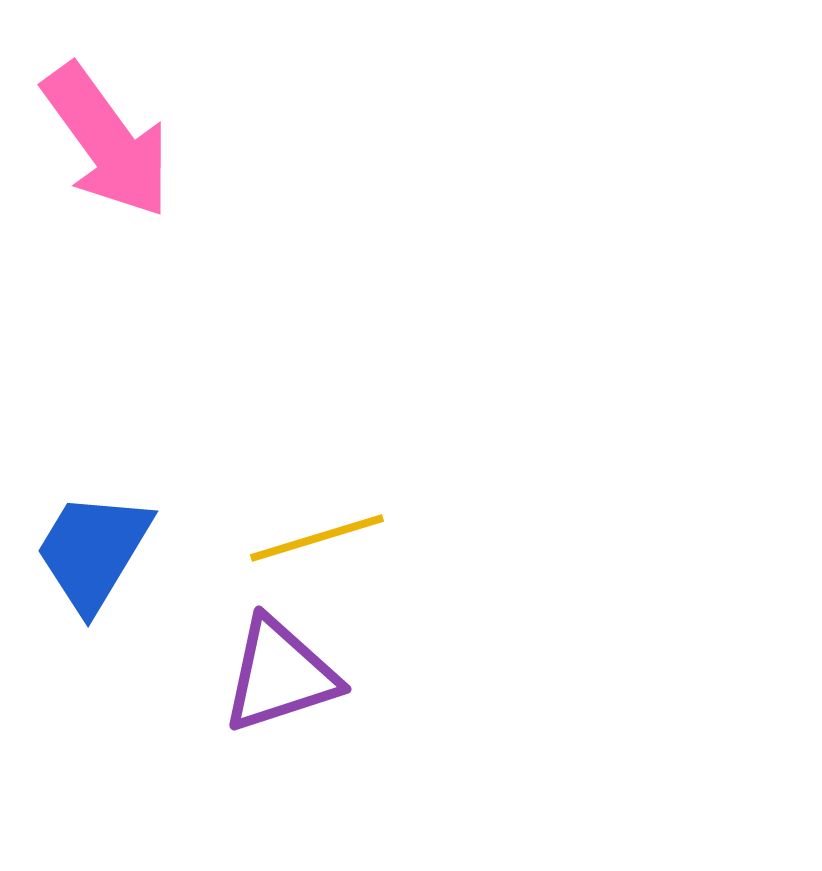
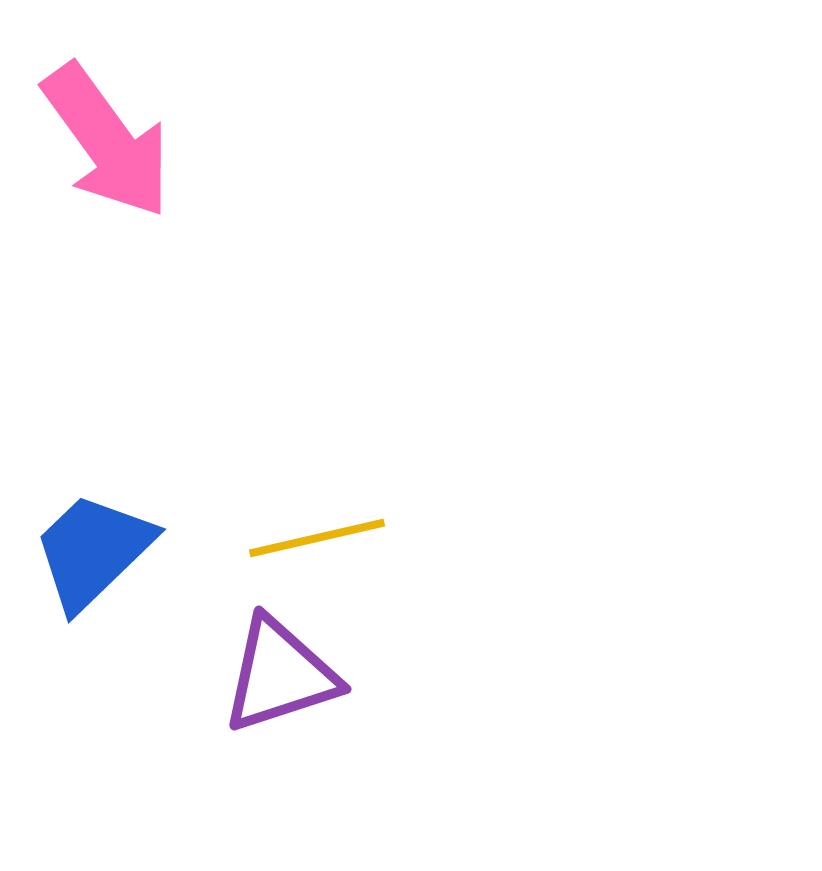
yellow line: rotated 4 degrees clockwise
blue trapezoid: rotated 15 degrees clockwise
